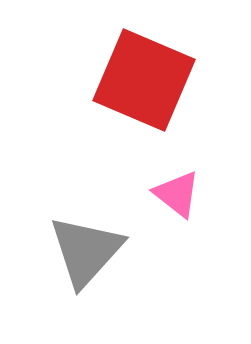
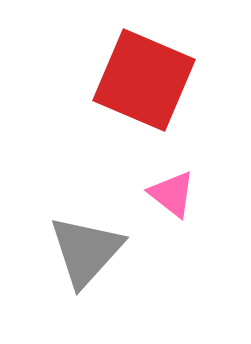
pink triangle: moved 5 px left
